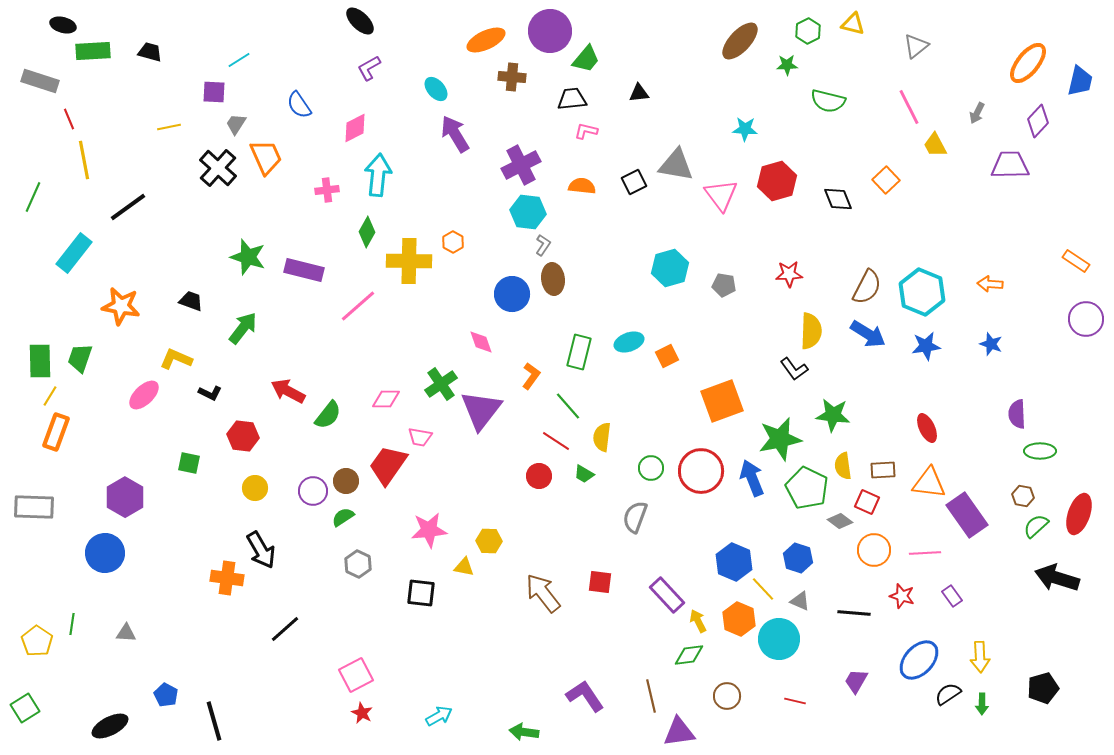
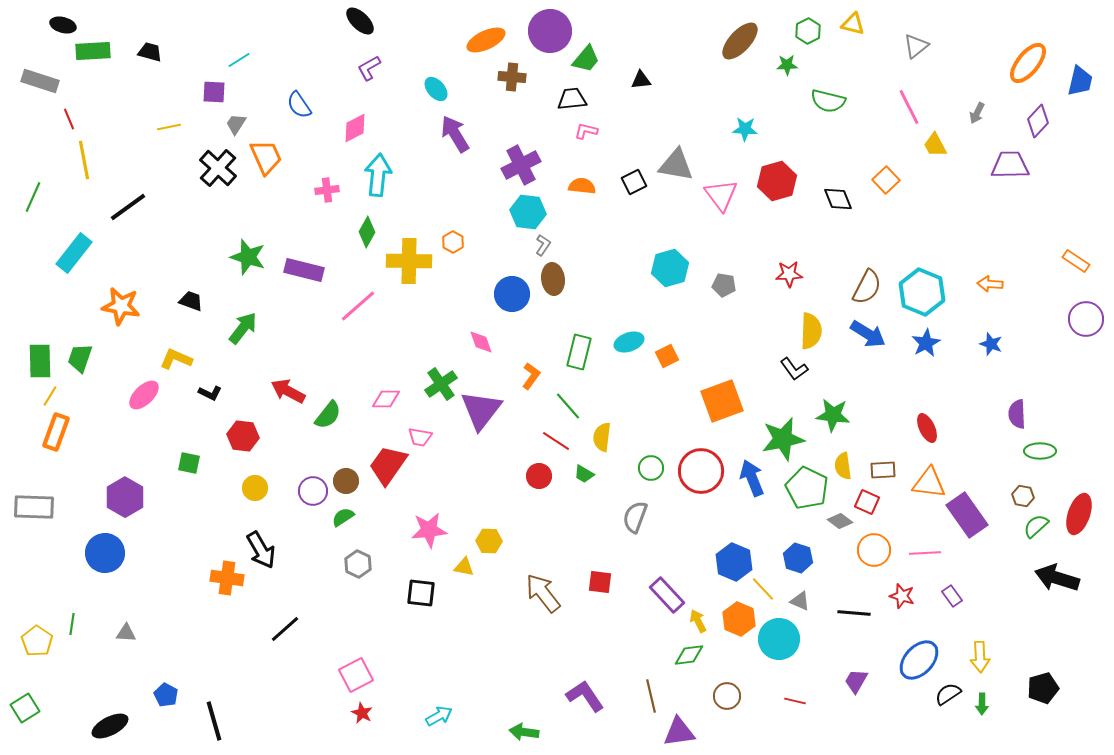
black triangle at (639, 93): moved 2 px right, 13 px up
blue star at (926, 346): moved 3 px up; rotated 20 degrees counterclockwise
green star at (780, 439): moved 3 px right
